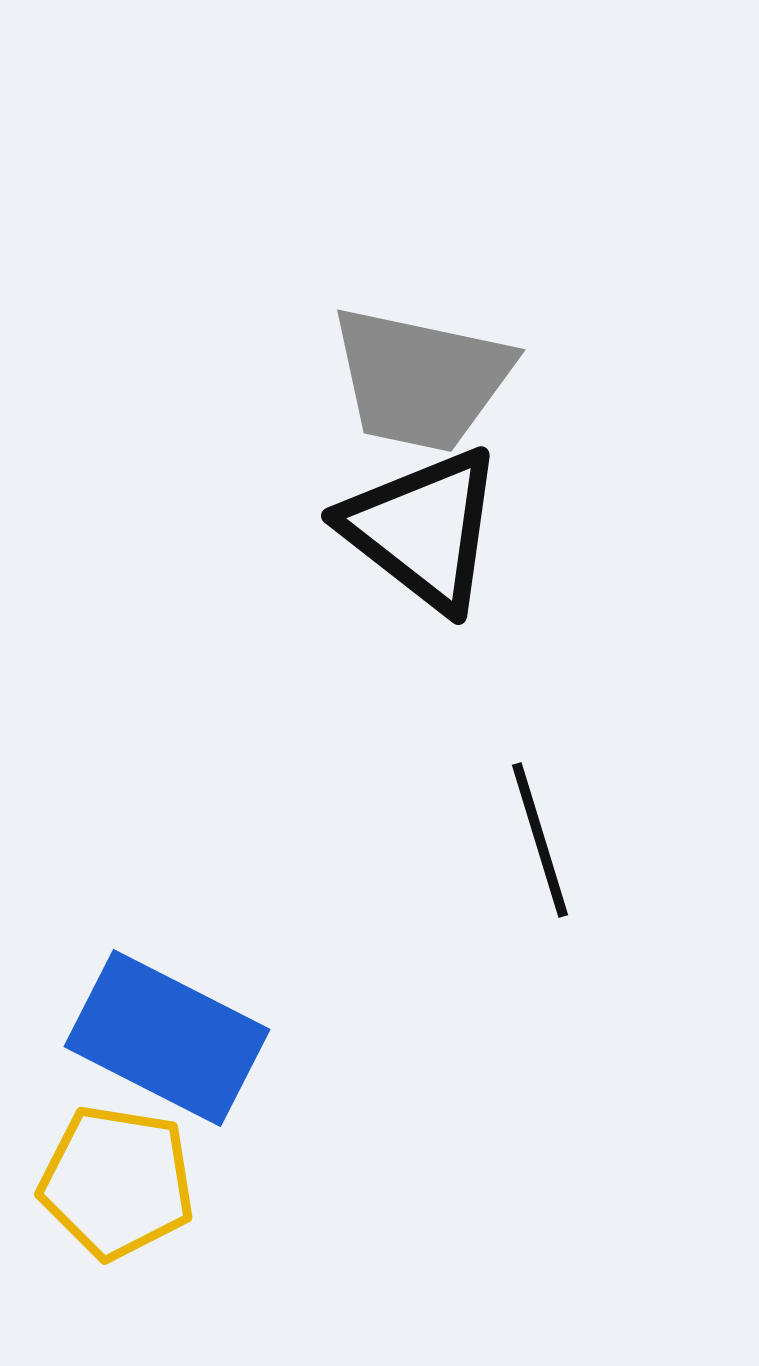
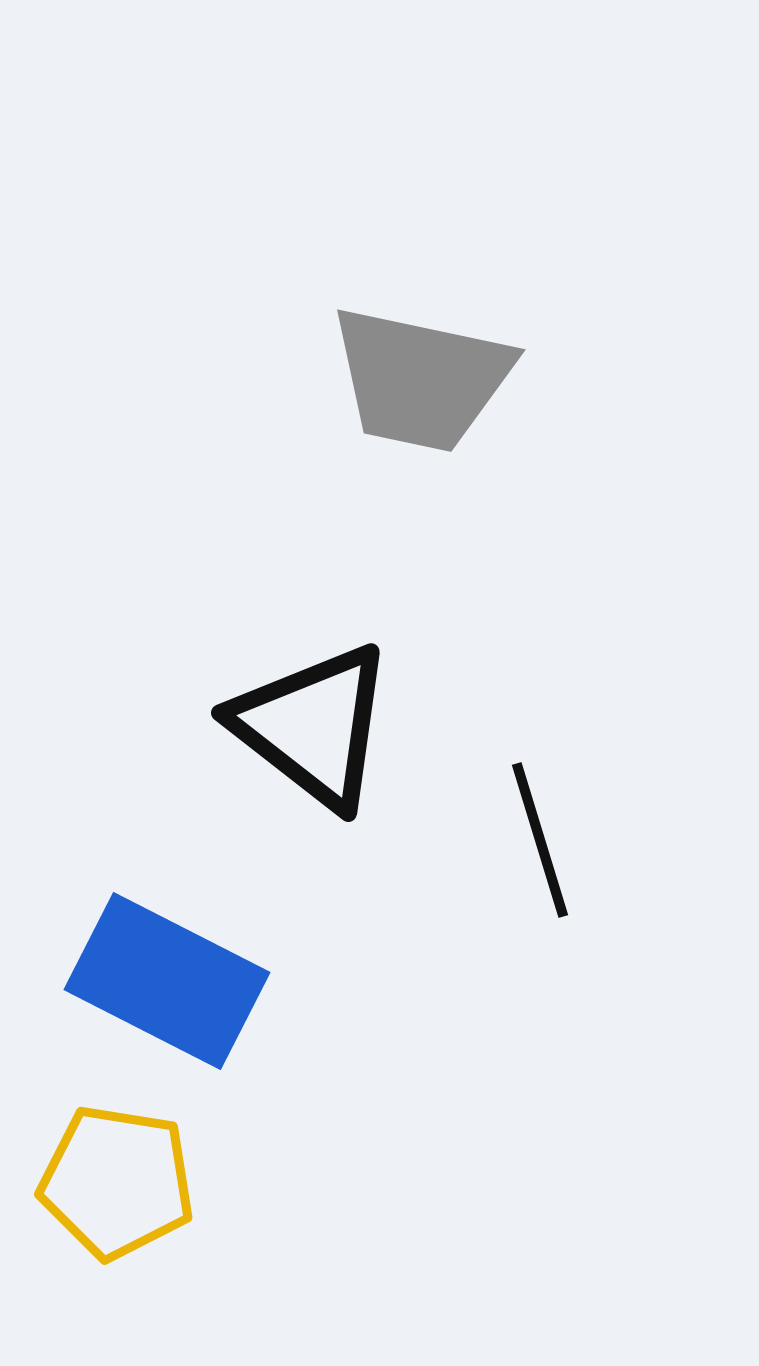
black triangle: moved 110 px left, 197 px down
blue rectangle: moved 57 px up
